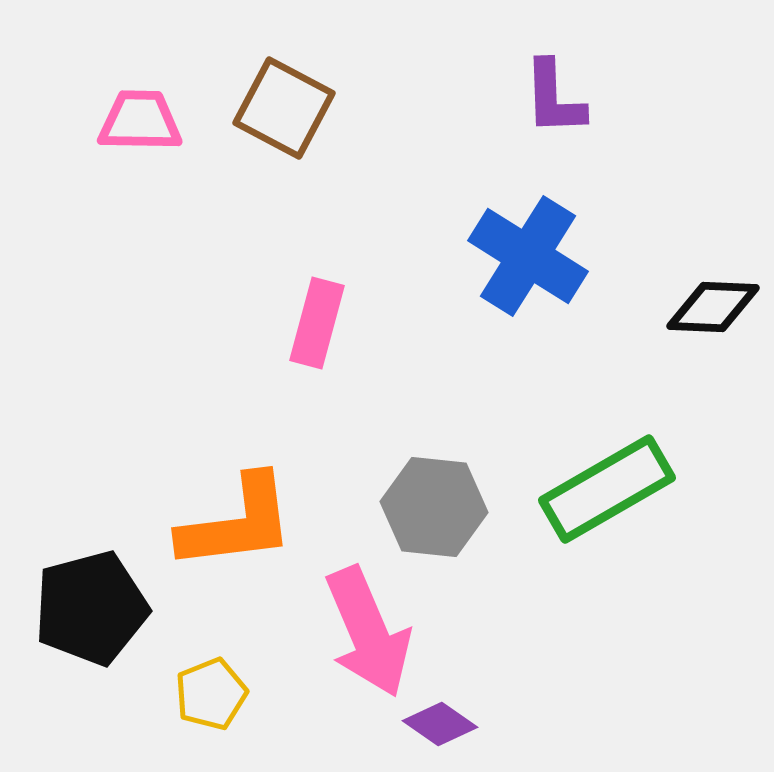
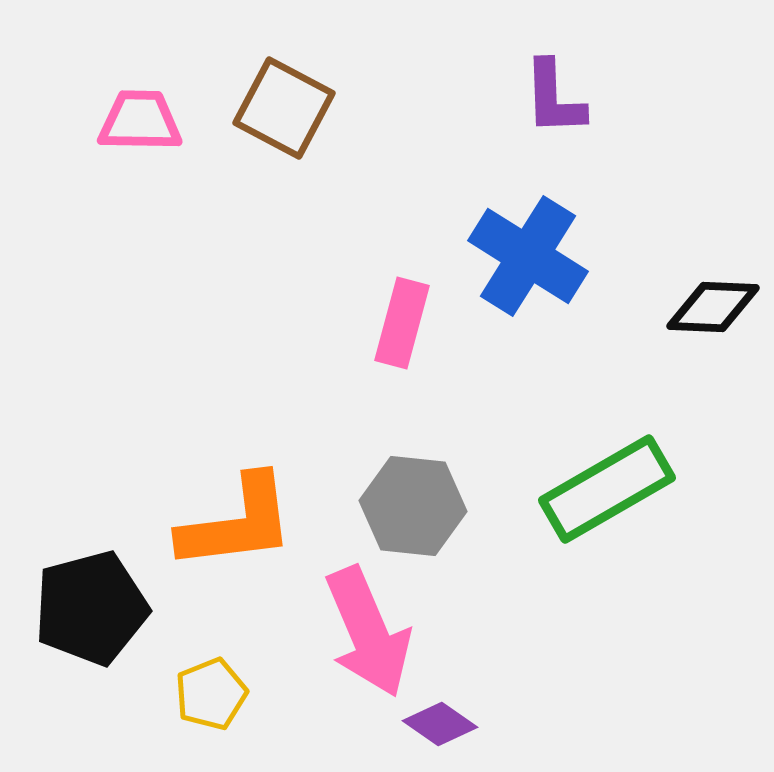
pink rectangle: moved 85 px right
gray hexagon: moved 21 px left, 1 px up
